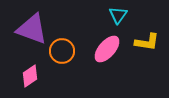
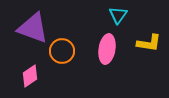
purple triangle: moved 1 px right, 1 px up
yellow L-shape: moved 2 px right, 1 px down
pink ellipse: rotated 32 degrees counterclockwise
